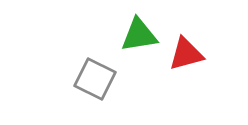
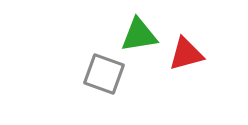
gray square: moved 9 px right, 5 px up; rotated 6 degrees counterclockwise
